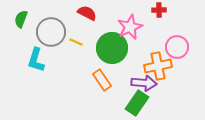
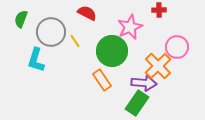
yellow line: moved 1 px left, 1 px up; rotated 32 degrees clockwise
green circle: moved 3 px down
orange cross: rotated 32 degrees counterclockwise
